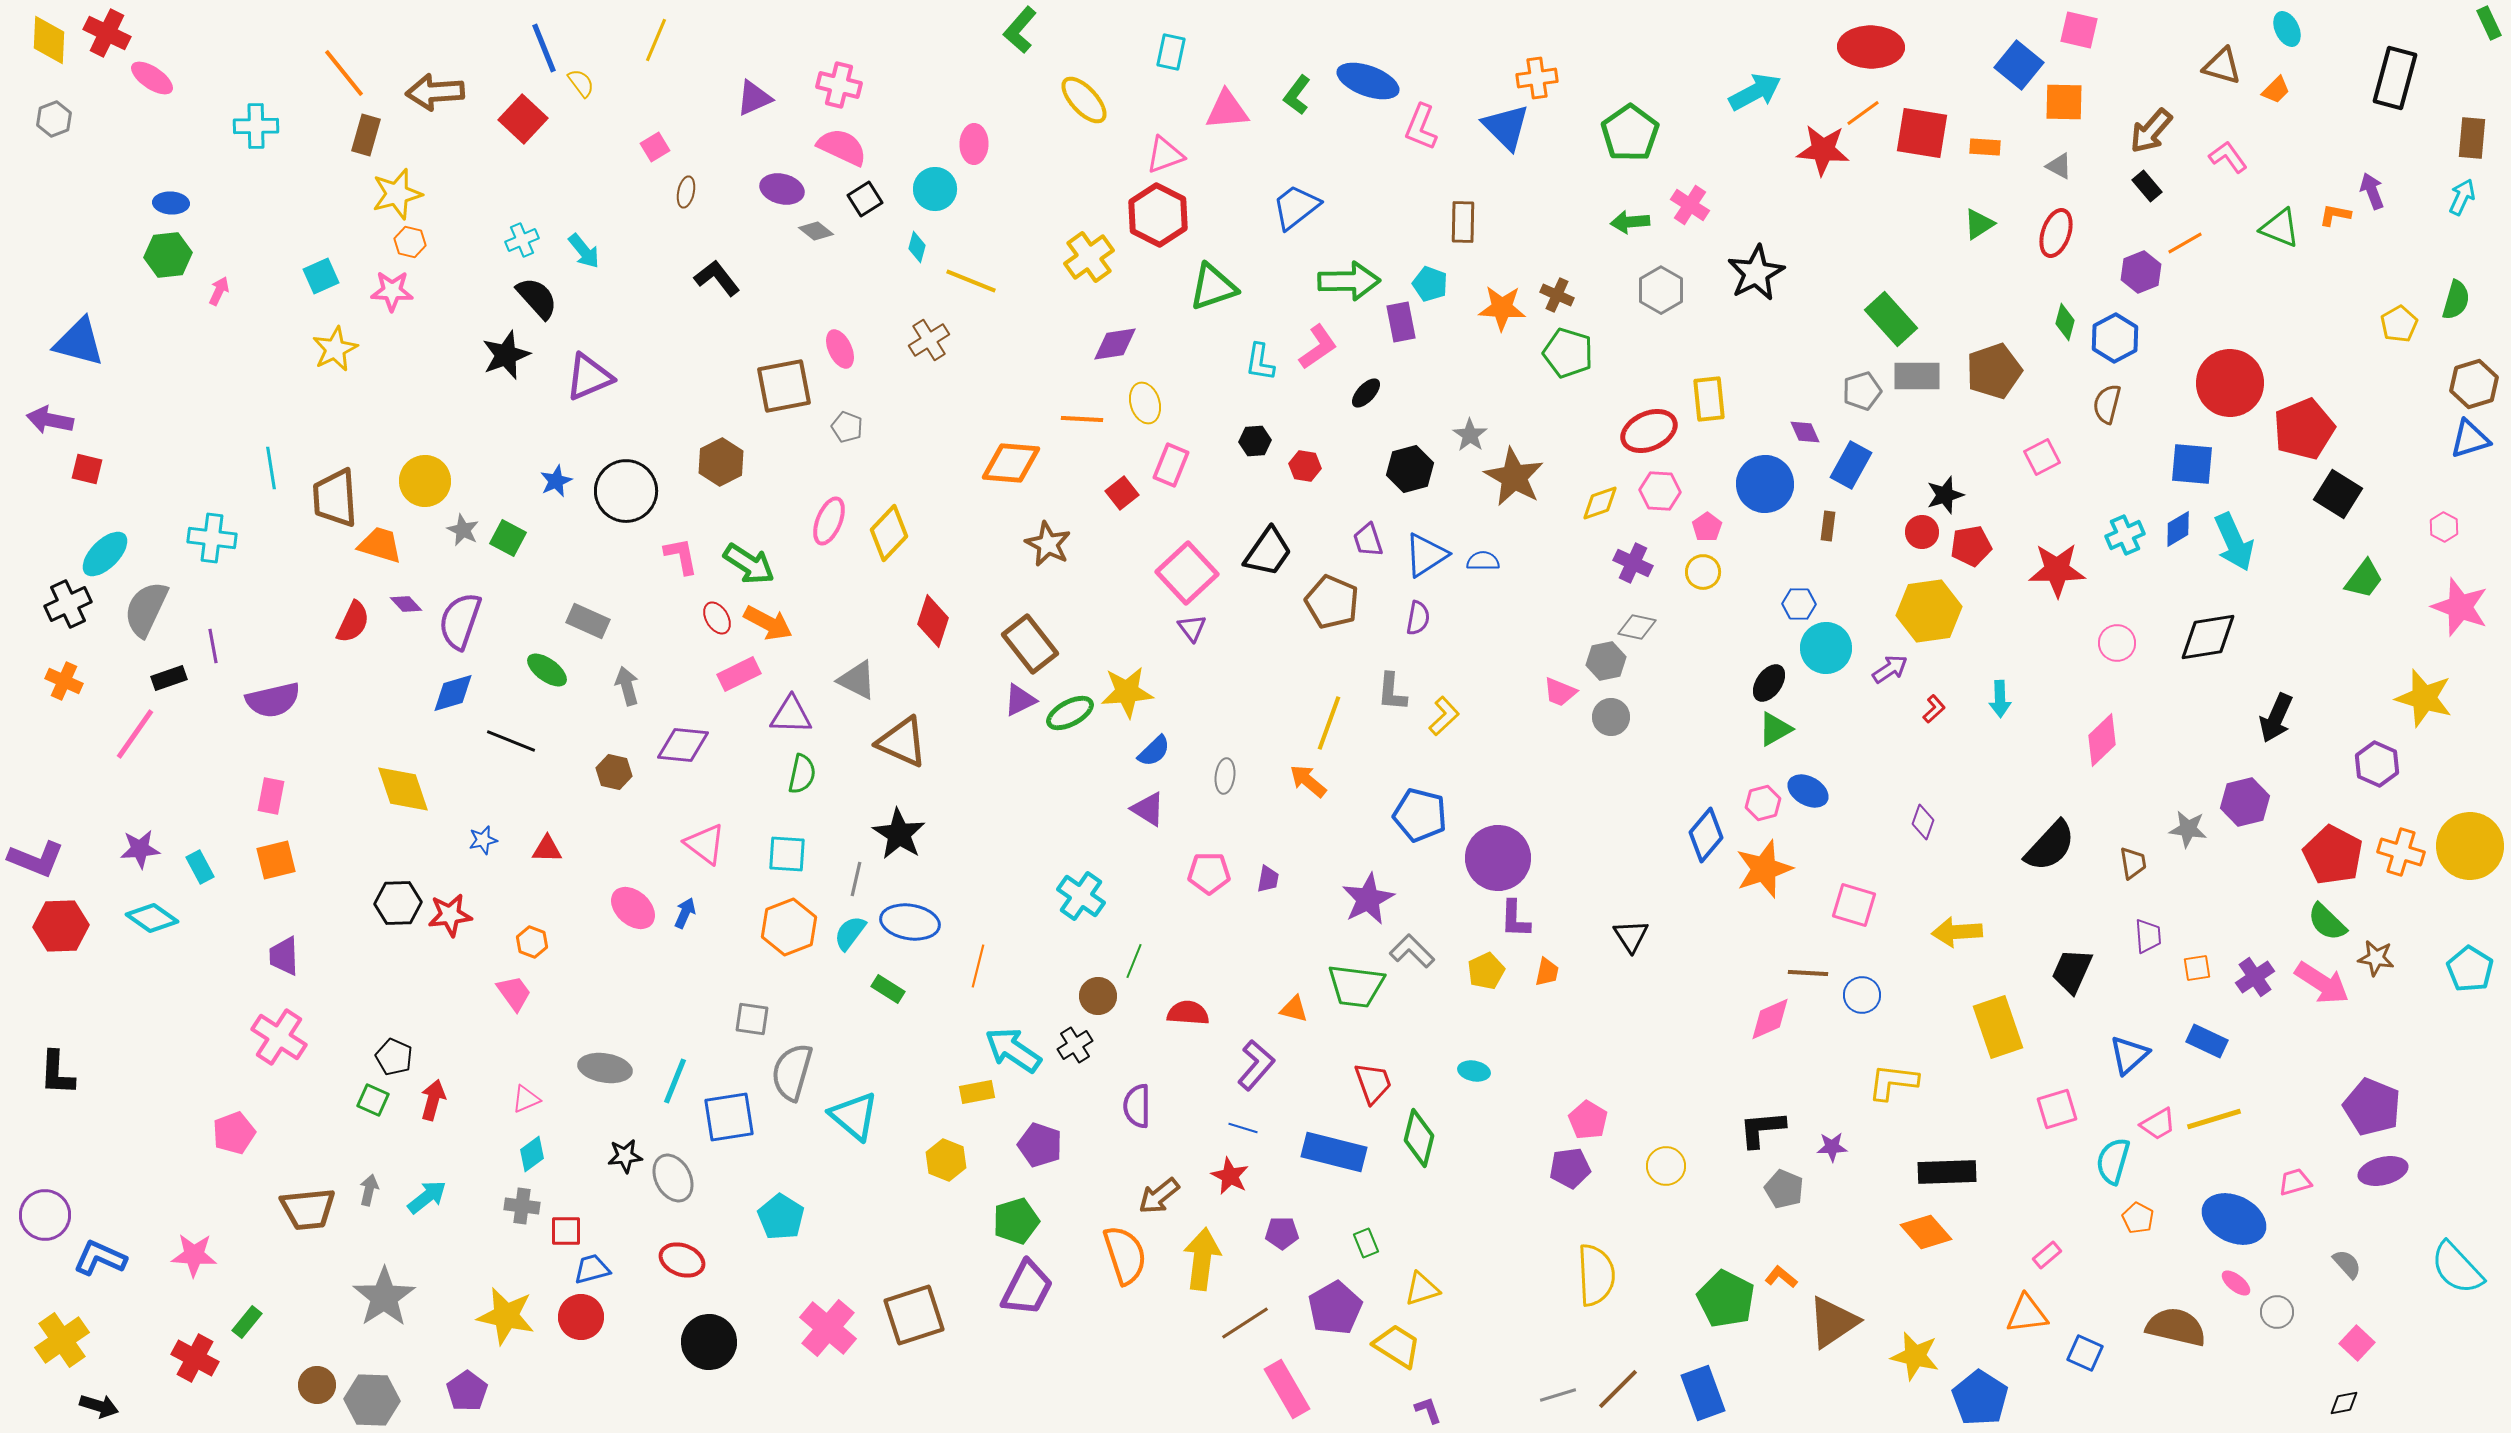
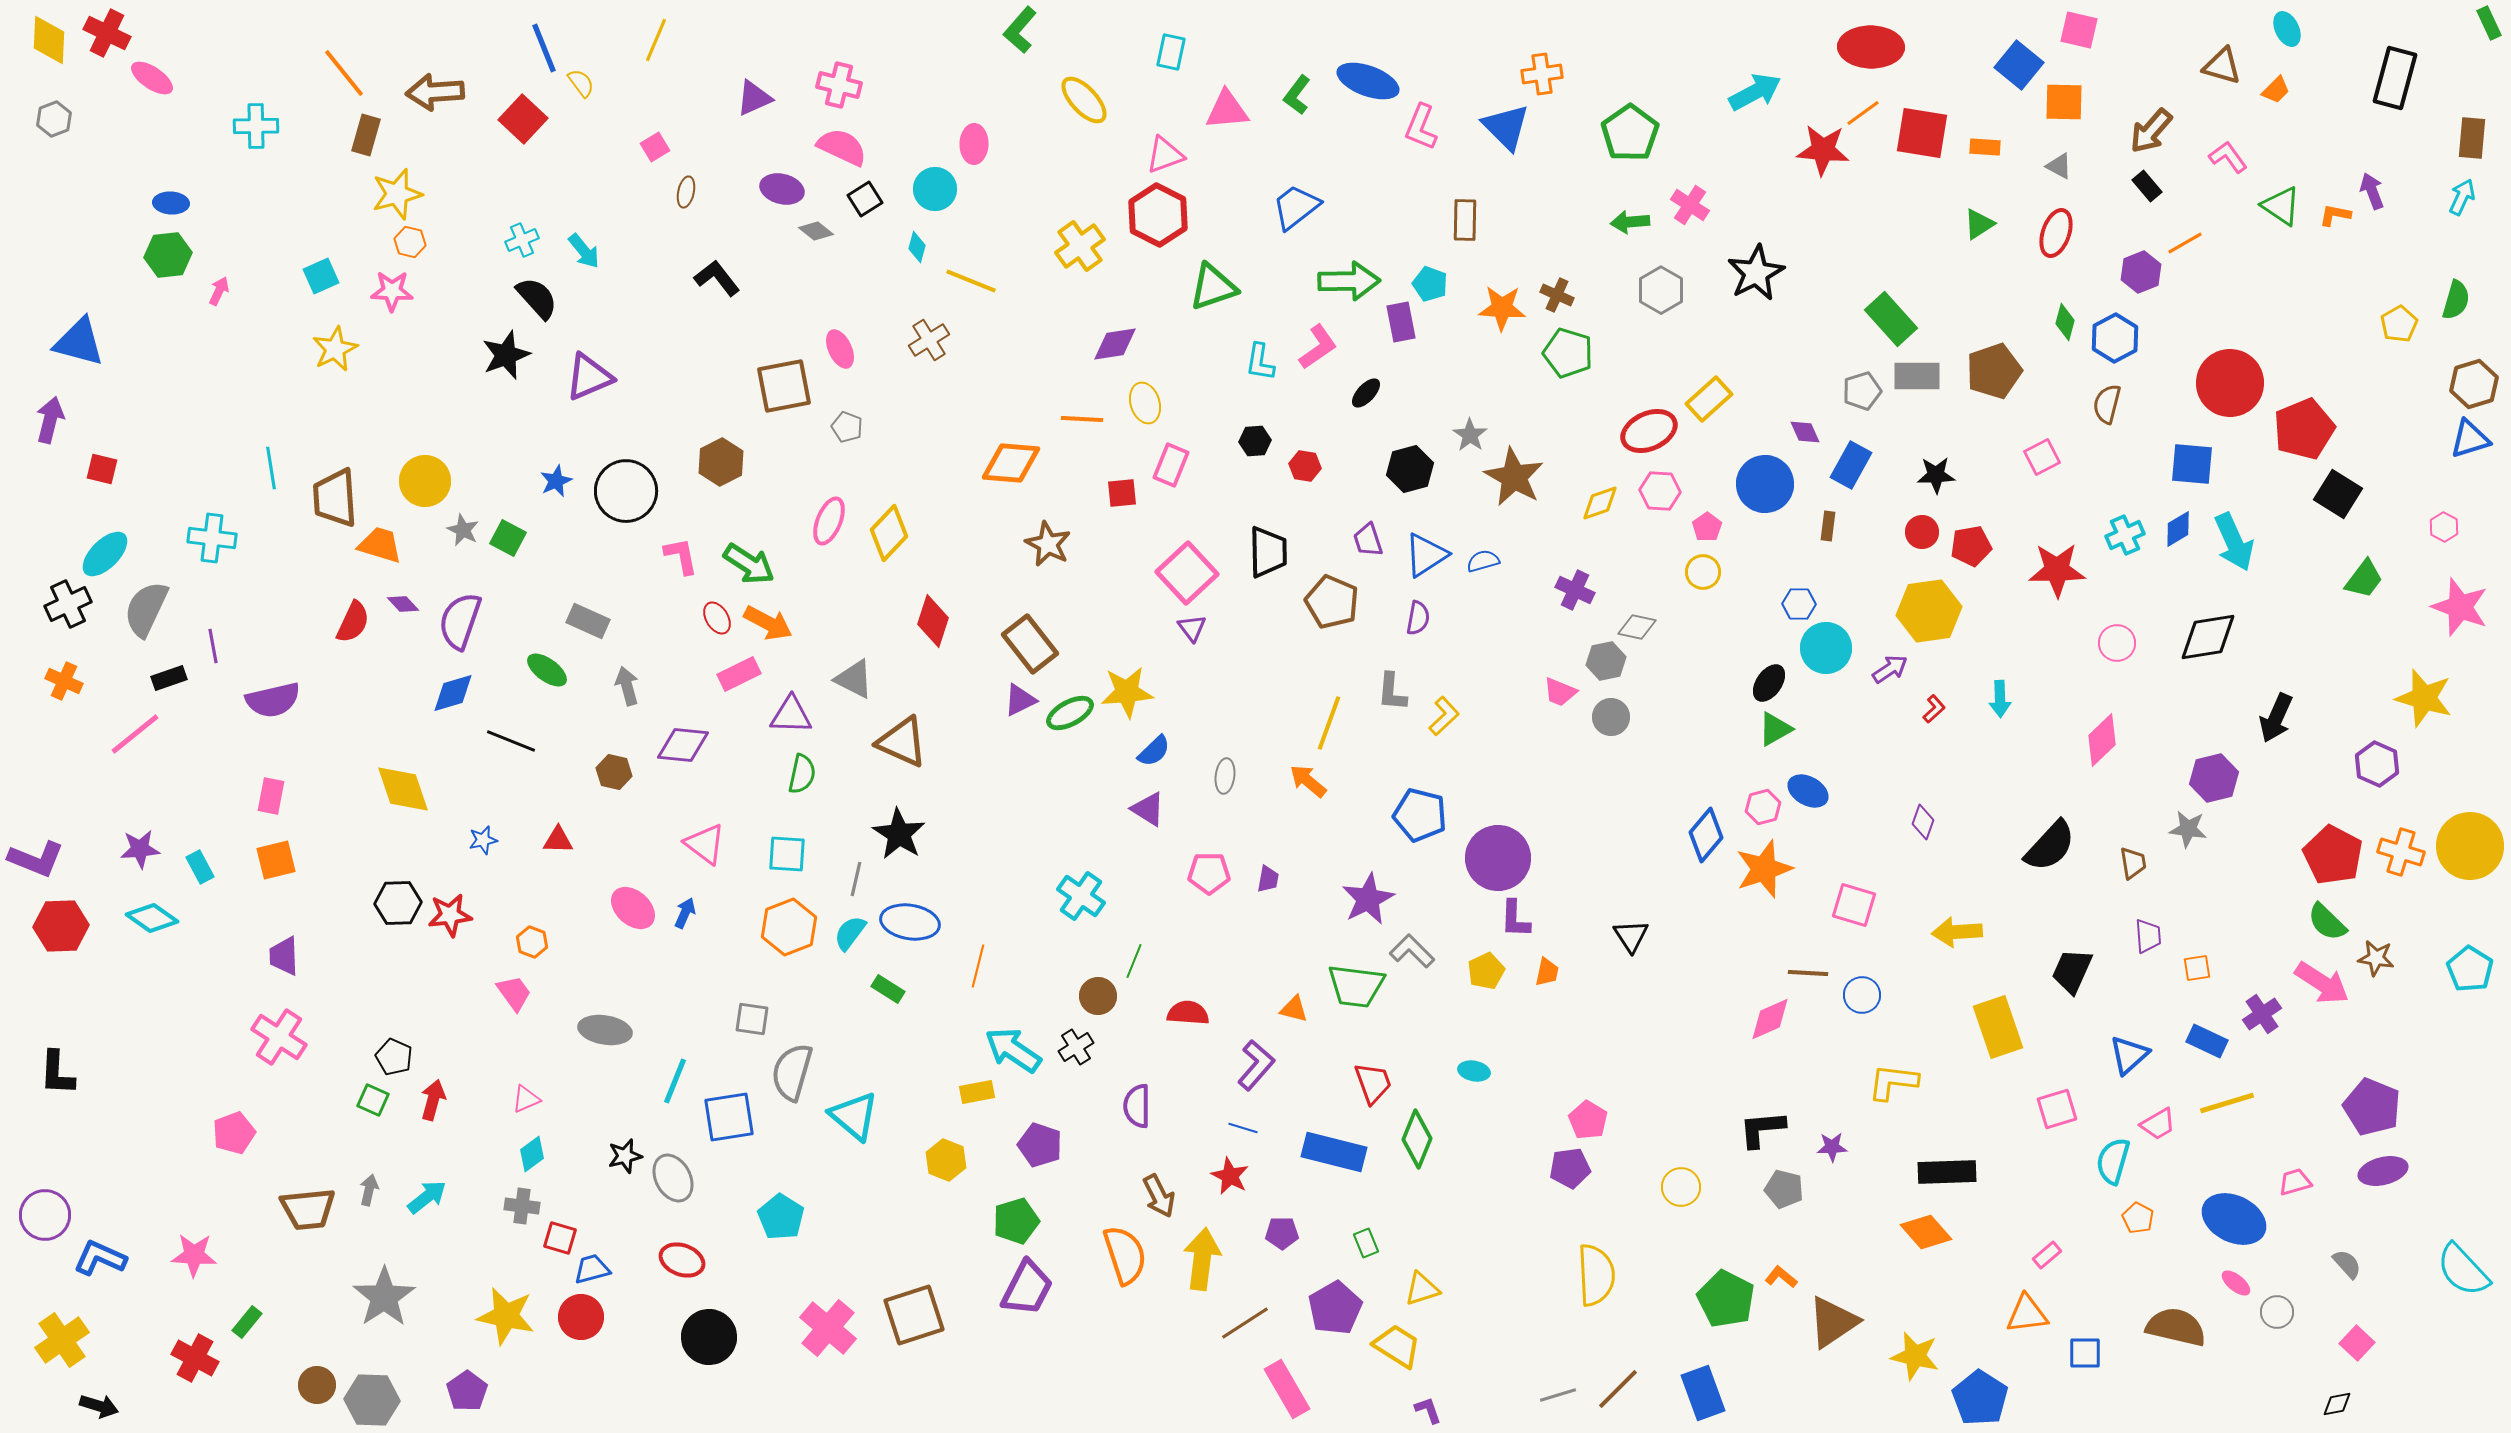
orange cross at (1537, 78): moved 5 px right, 4 px up
brown rectangle at (1463, 222): moved 2 px right, 2 px up
green triangle at (2280, 228): moved 1 px right, 22 px up; rotated 12 degrees clockwise
yellow cross at (1089, 257): moved 9 px left, 11 px up
yellow rectangle at (1709, 399): rotated 54 degrees clockwise
purple arrow at (50, 420): rotated 93 degrees clockwise
red square at (87, 469): moved 15 px right
red square at (1122, 493): rotated 32 degrees clockwise
black star at (1945, 495): moved 9 px left, 20 px up; rotated 15 degrees clockwise
black trapezoid at (1268, 552): rotated 36 degrees counterclockwise
blue semicircle at (1483, 561): rotated 16 degrees counterclockwise
purple cross at (1633, 563): moved 58 px left, 27 px down
purple diamond at (406, 604): moved 3 px left
gray triangle at (857, 680): moved 3 px left, 1 px up
pink line at (135, 734): rotated 16 degrees clockwise
purple hexagon at (2245, 802): moved 31 px left, 24 px up
pink hexagon at (1763, 803): moved 4 px down
red triangle at (547, 849): moved 11 px right, 9 px up
purple cross at (2255, 977): moved 7 px right, 37 px down
black cross at (1075, 1045): moved 1 px right, 2 px down
gray ellipse at (605, 1068): moved 38 px up
yellow line at (2214, 1119): moved 13 px right, 16 px up
green diamond at (1419, 1138): moved 2 px left, 1 px down; rotated 8 degrees clockwise
black star at (625, 1156): rotated 8 degrees counterclockwise
yellow circle at (1666, 1166): moved 15 px right, 21 px down
gray pentagon at (1784, 1189): rotated 9 degrees counterclockwise
brown arrow at (1159, 1196): rotated 78 degrees counterclockwise
red square at (566, 1231): moved 6 px left, 7 px down; rotated 16 degrees clockwise
cyan semicircle at (2457, 1268): moved 6 px right, 2 px down
black circle at (709, 1342): moved 5 px up
blue square at (2085, 1353): rotated 24 degrees counterclockwise
black diamond at (2344, 1403): moved 7 px left, 1 px down
